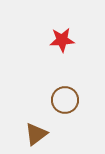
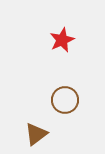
red star: rotated 20 degrees counterclockwise
